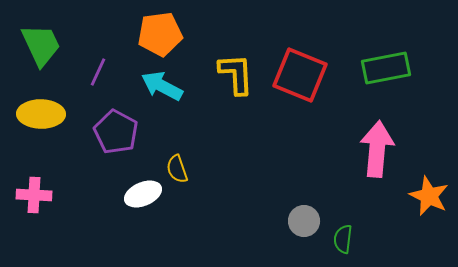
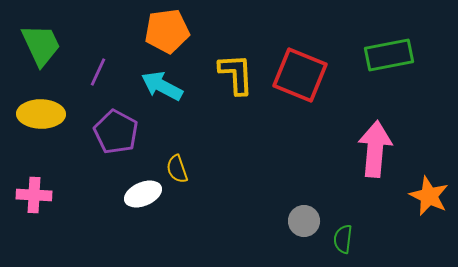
orange pentagon: moved 7 px right, 3 px up
green rectangle: moved 3 px right, 13 px up
pink arrow: moved 2 px left
